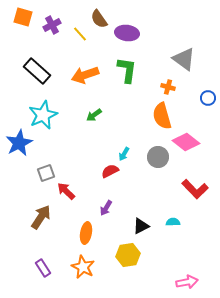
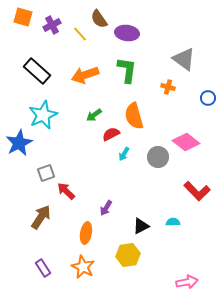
orange semicircle: moved 28 px left
red semicircle: moved 1 px right, 37 px up
red L-shape: moved 2 px right, 2 px down
